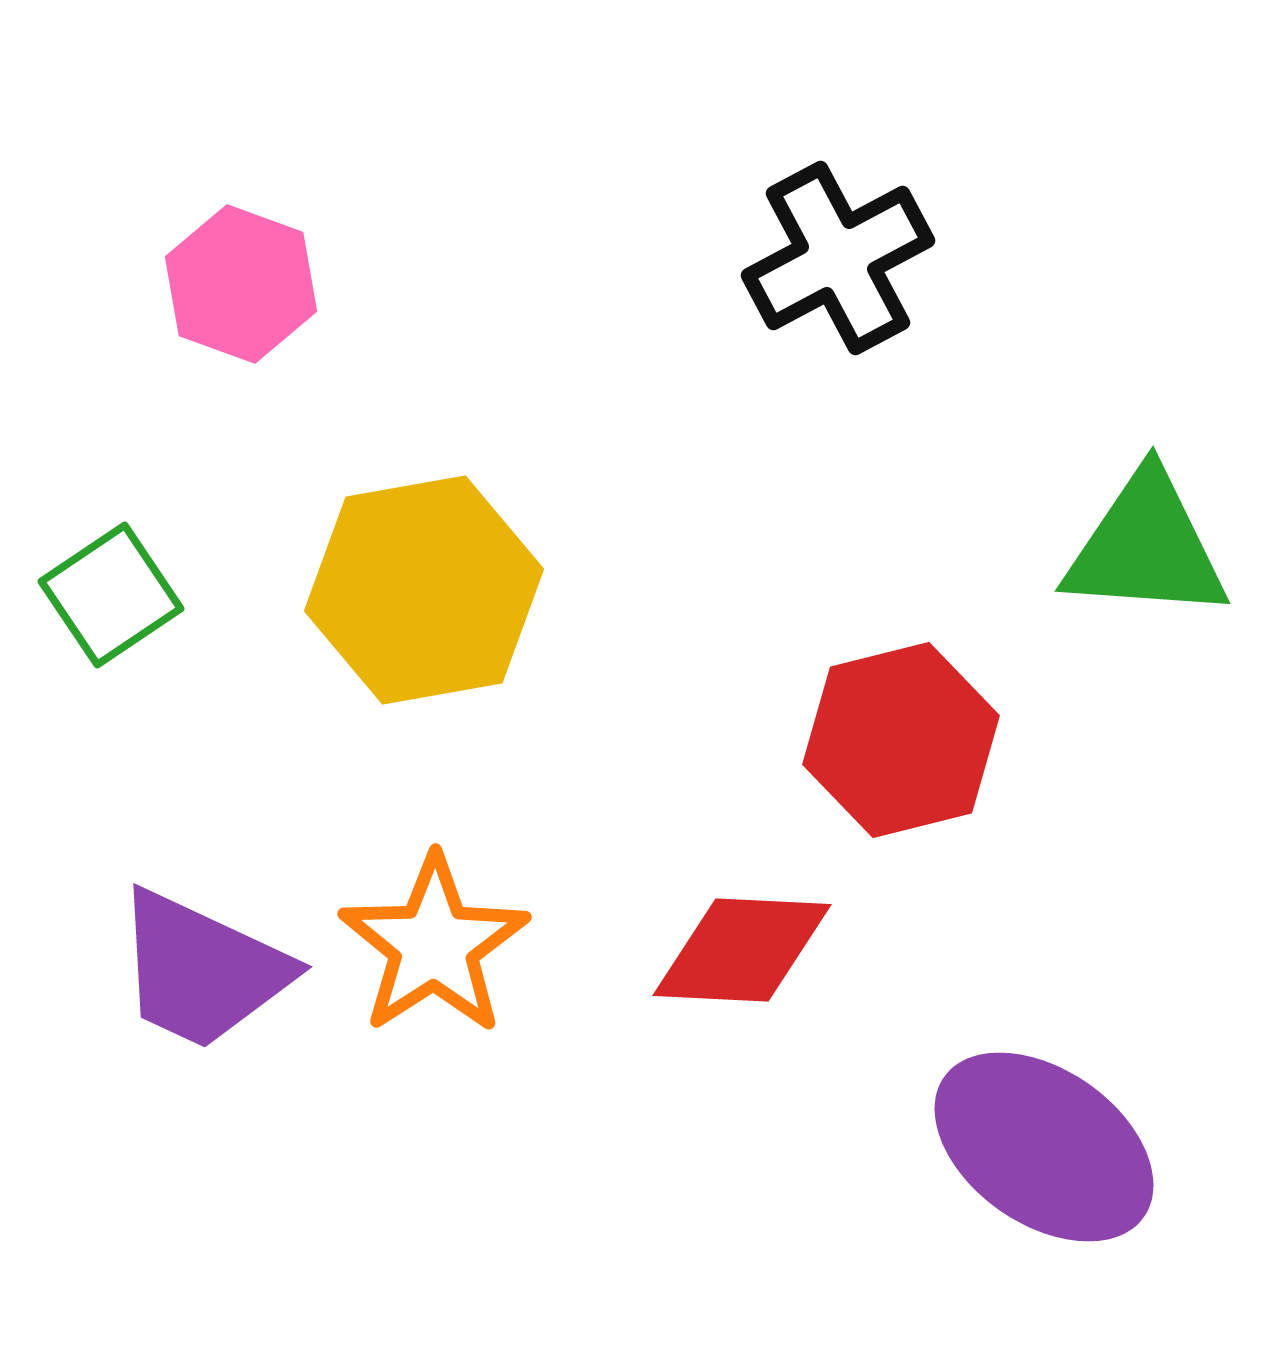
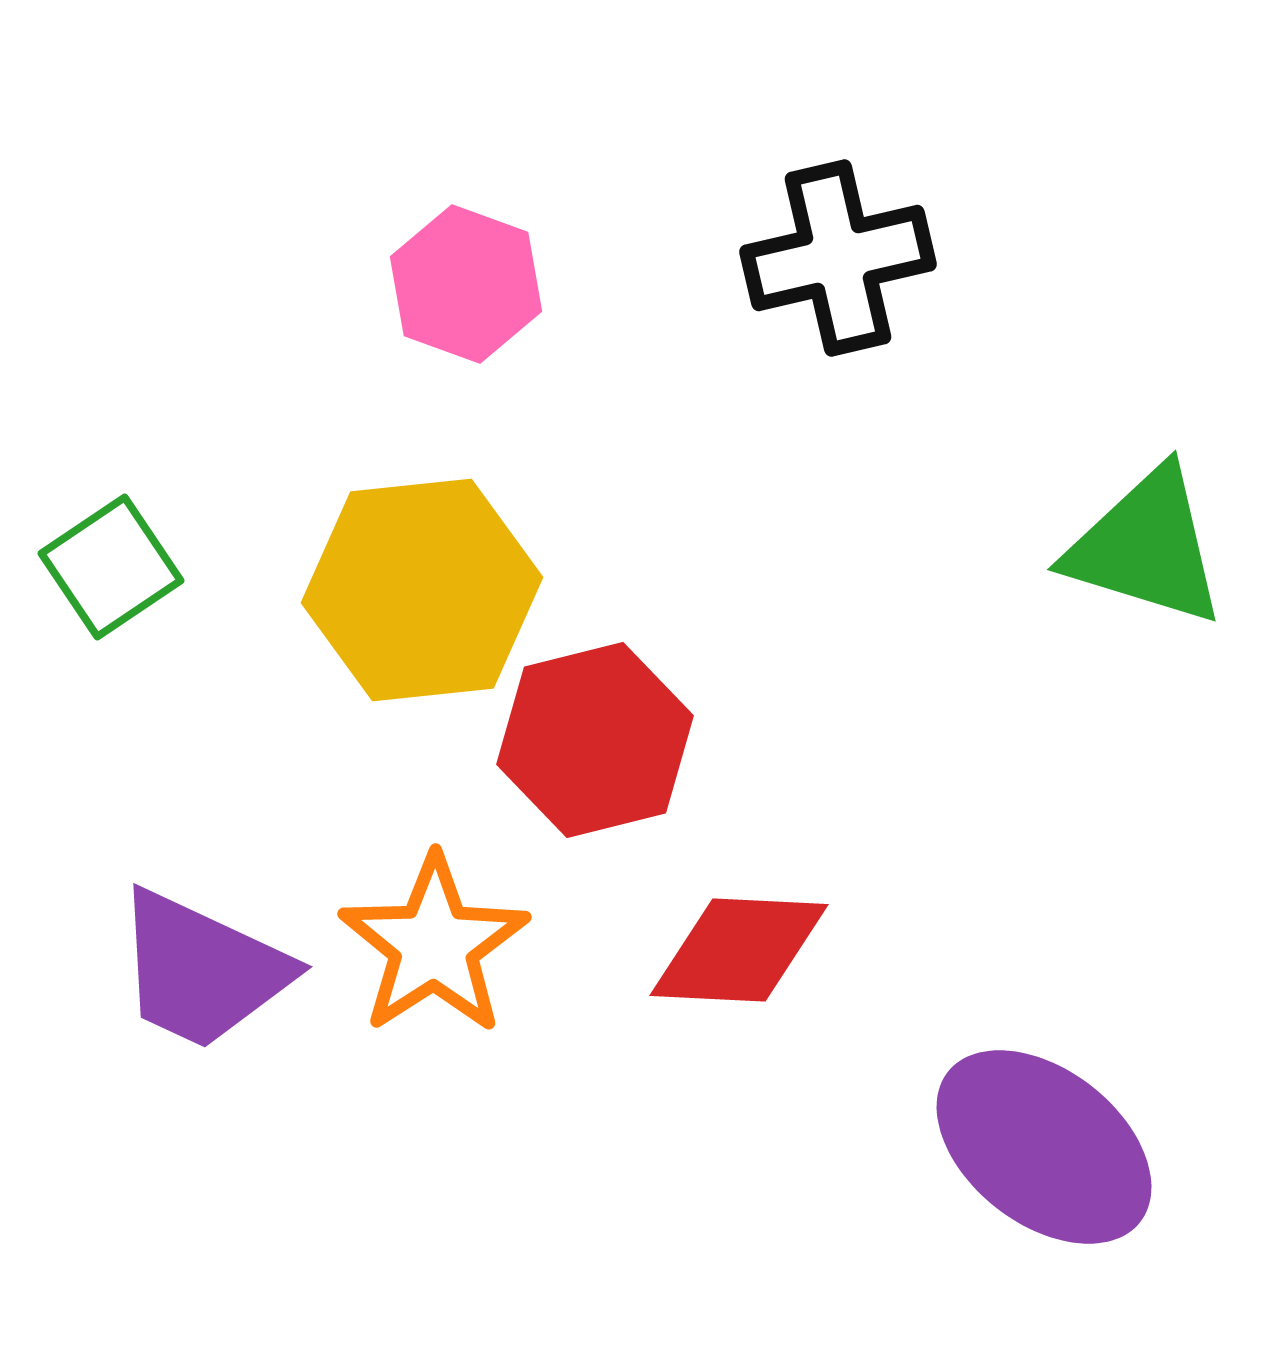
black cross: rotated 15 degrees clockwise
pink hexagon: moved 225 px right
green triangle: rotated 13 degrees clockwise
yellow hexagon: moved 2 px left; rotated 4 degrees clockwise
green square: moved 28 px up
red hexagon: moved 306 px left
red diamond: moved 3 px left
purple ellipse: rotated 3 degrees clockwise
